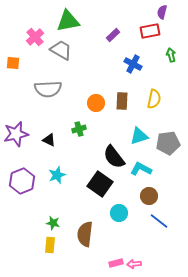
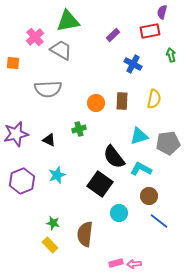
yellow rectangle: rotated 49 degrees counterclockwise
